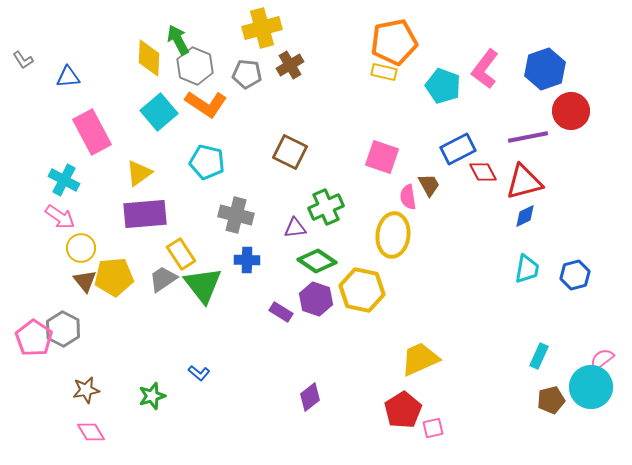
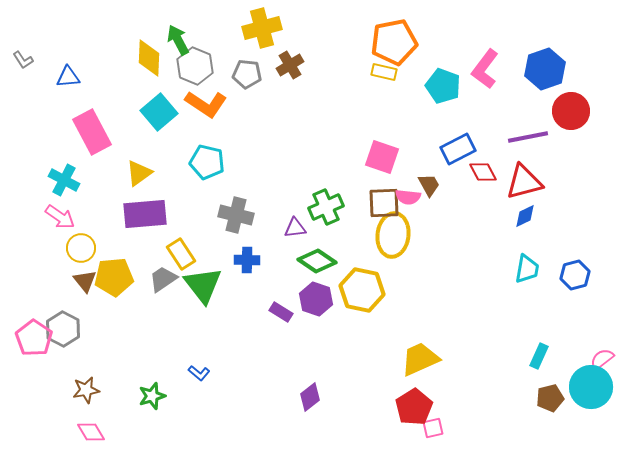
brown square at (290, 152): moved 94 px right, 51 px down; rotated 28 degrees counterclockwise
pink semicircle at (408, 197): rotated 75 degrees counterclockwise
brown pentagon at (551, 400): moved 1 px left, 2 px up
red pentagon at (403, 410): moved 11 px right, 3 px up
